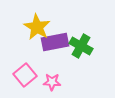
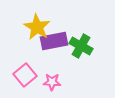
purple rectangle: moved 1 px left, 1 px up
